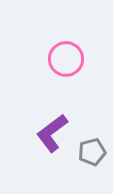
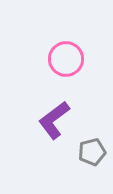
purple L-shape: moved 2 px right, 13 px up
